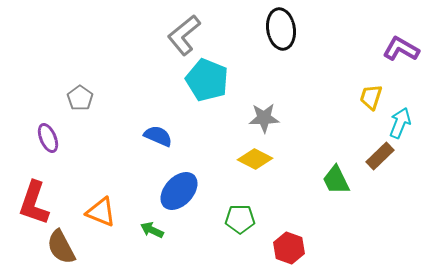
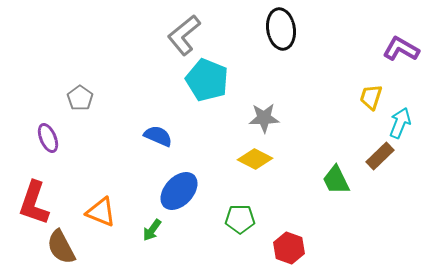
green arrow: rotated 80 degrees counterclockwise
